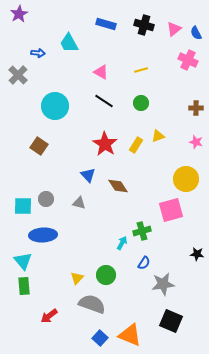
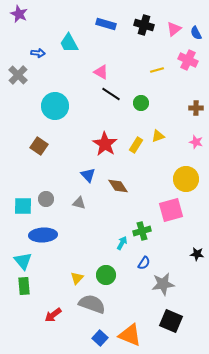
purple star at (19, 14): rotated 18 degrees counterclockwise
yellow line at (141, 70): moved 16 px right
black line at (104, 101): moved 7 px right, 7 px up
red arrow at (49, 316): moved 4 px right, 1 px up
